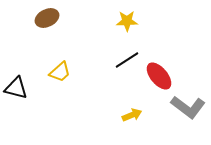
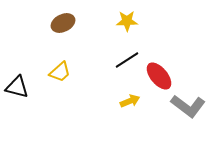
brown ellipse: moved 16 px right, 5 px down
black triangle: moved 1 px right, 1 px up
gray L-shape: moved 1 px up
yellow arrow: moved 2 px left, 14 px up
